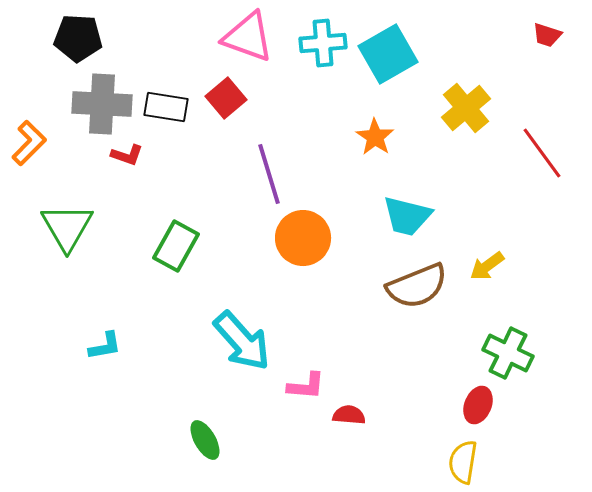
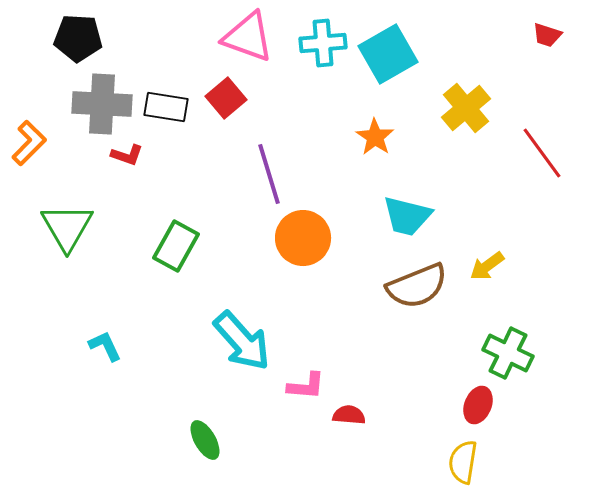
cyan L-shape: rotated 105 degrees counterclockwise
